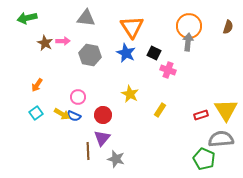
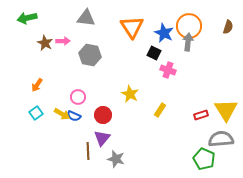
blue star: moved 38 px right, 20 px up
